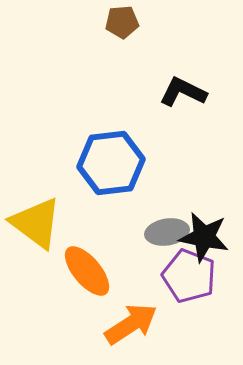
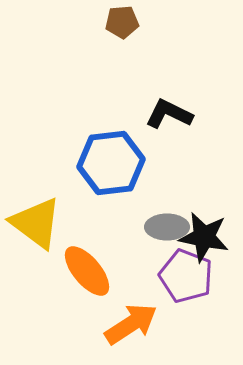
black L-shape: moved 14 px left, 22 px down
gray ellipse: moved 5 px up; rotated 9 degrees clockwise
purple pentagon: moved 3 px left
